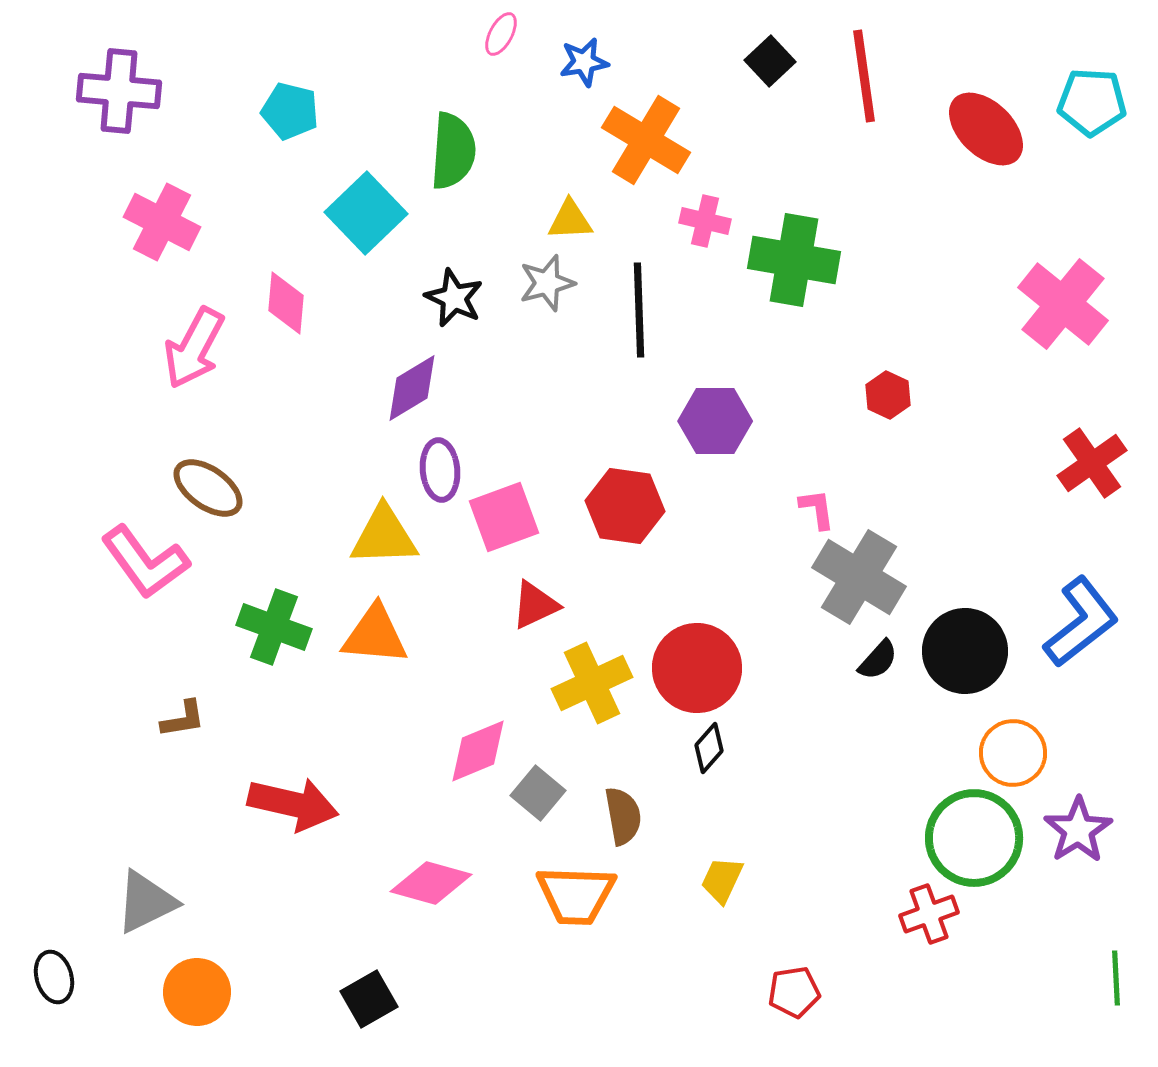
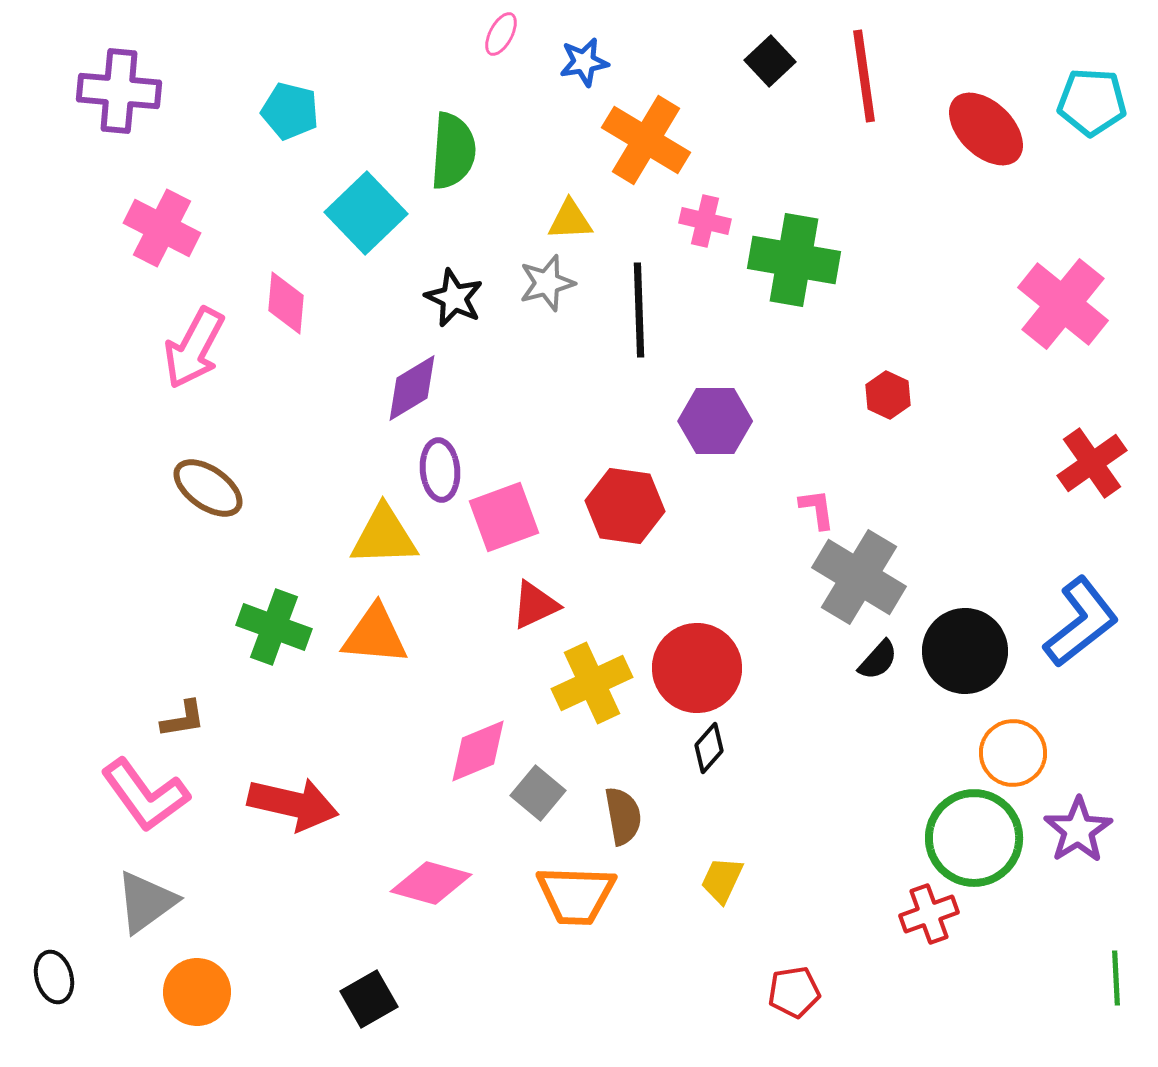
pink cross at (162, 222): moved 6 px down
pink L-shape at (145, 562): moved 233 px down
gray triangle at (146, 902): rotated 10 degrees counterclockwise
